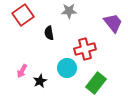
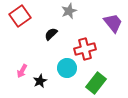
gray star: rotated 21 degrees counterclockwise
red square: moved 3 px left, 1 px down
black semicircle: moved 2 px right, 1 px down; rotated 56 degrees clockwise
